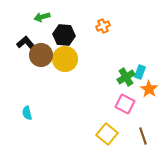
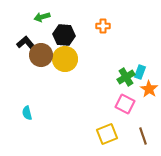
orange cross: rotated 24 degrees clockwise
yellow square: rotated 30 degrees clockwise
